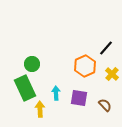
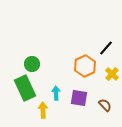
yellow arrow: moved 3 px right, 1 px down
